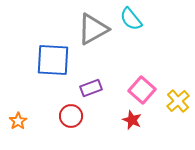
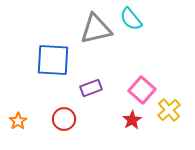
gray triangle: moved 3 px right; rotated 16 degrees clockwise
yellow cross: moved 9 px left, 9 px down
red circle: moved 7 px left, 3 px down
red star: rotated 18 degrees clockwise
